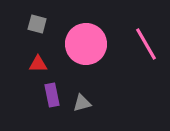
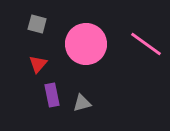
pink line: rotated 24 degrees counterclockwise
red triangle: rotated 48 degrees counterclockwise
